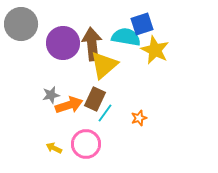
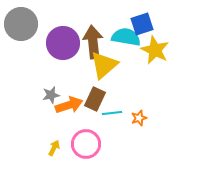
brown arrow: moved 1 px right, 2 px up
cyan line: moved 7 px right; rotated 48 degrees clockwise
yellow arrow: rotated 91 degrees clockwise
